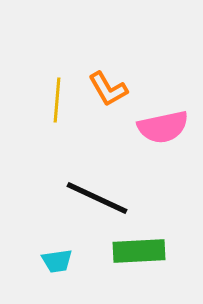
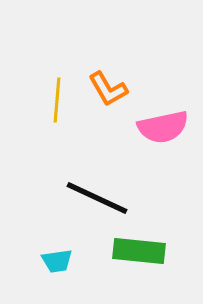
green rectangle: rotated 9 degrees clockwise
